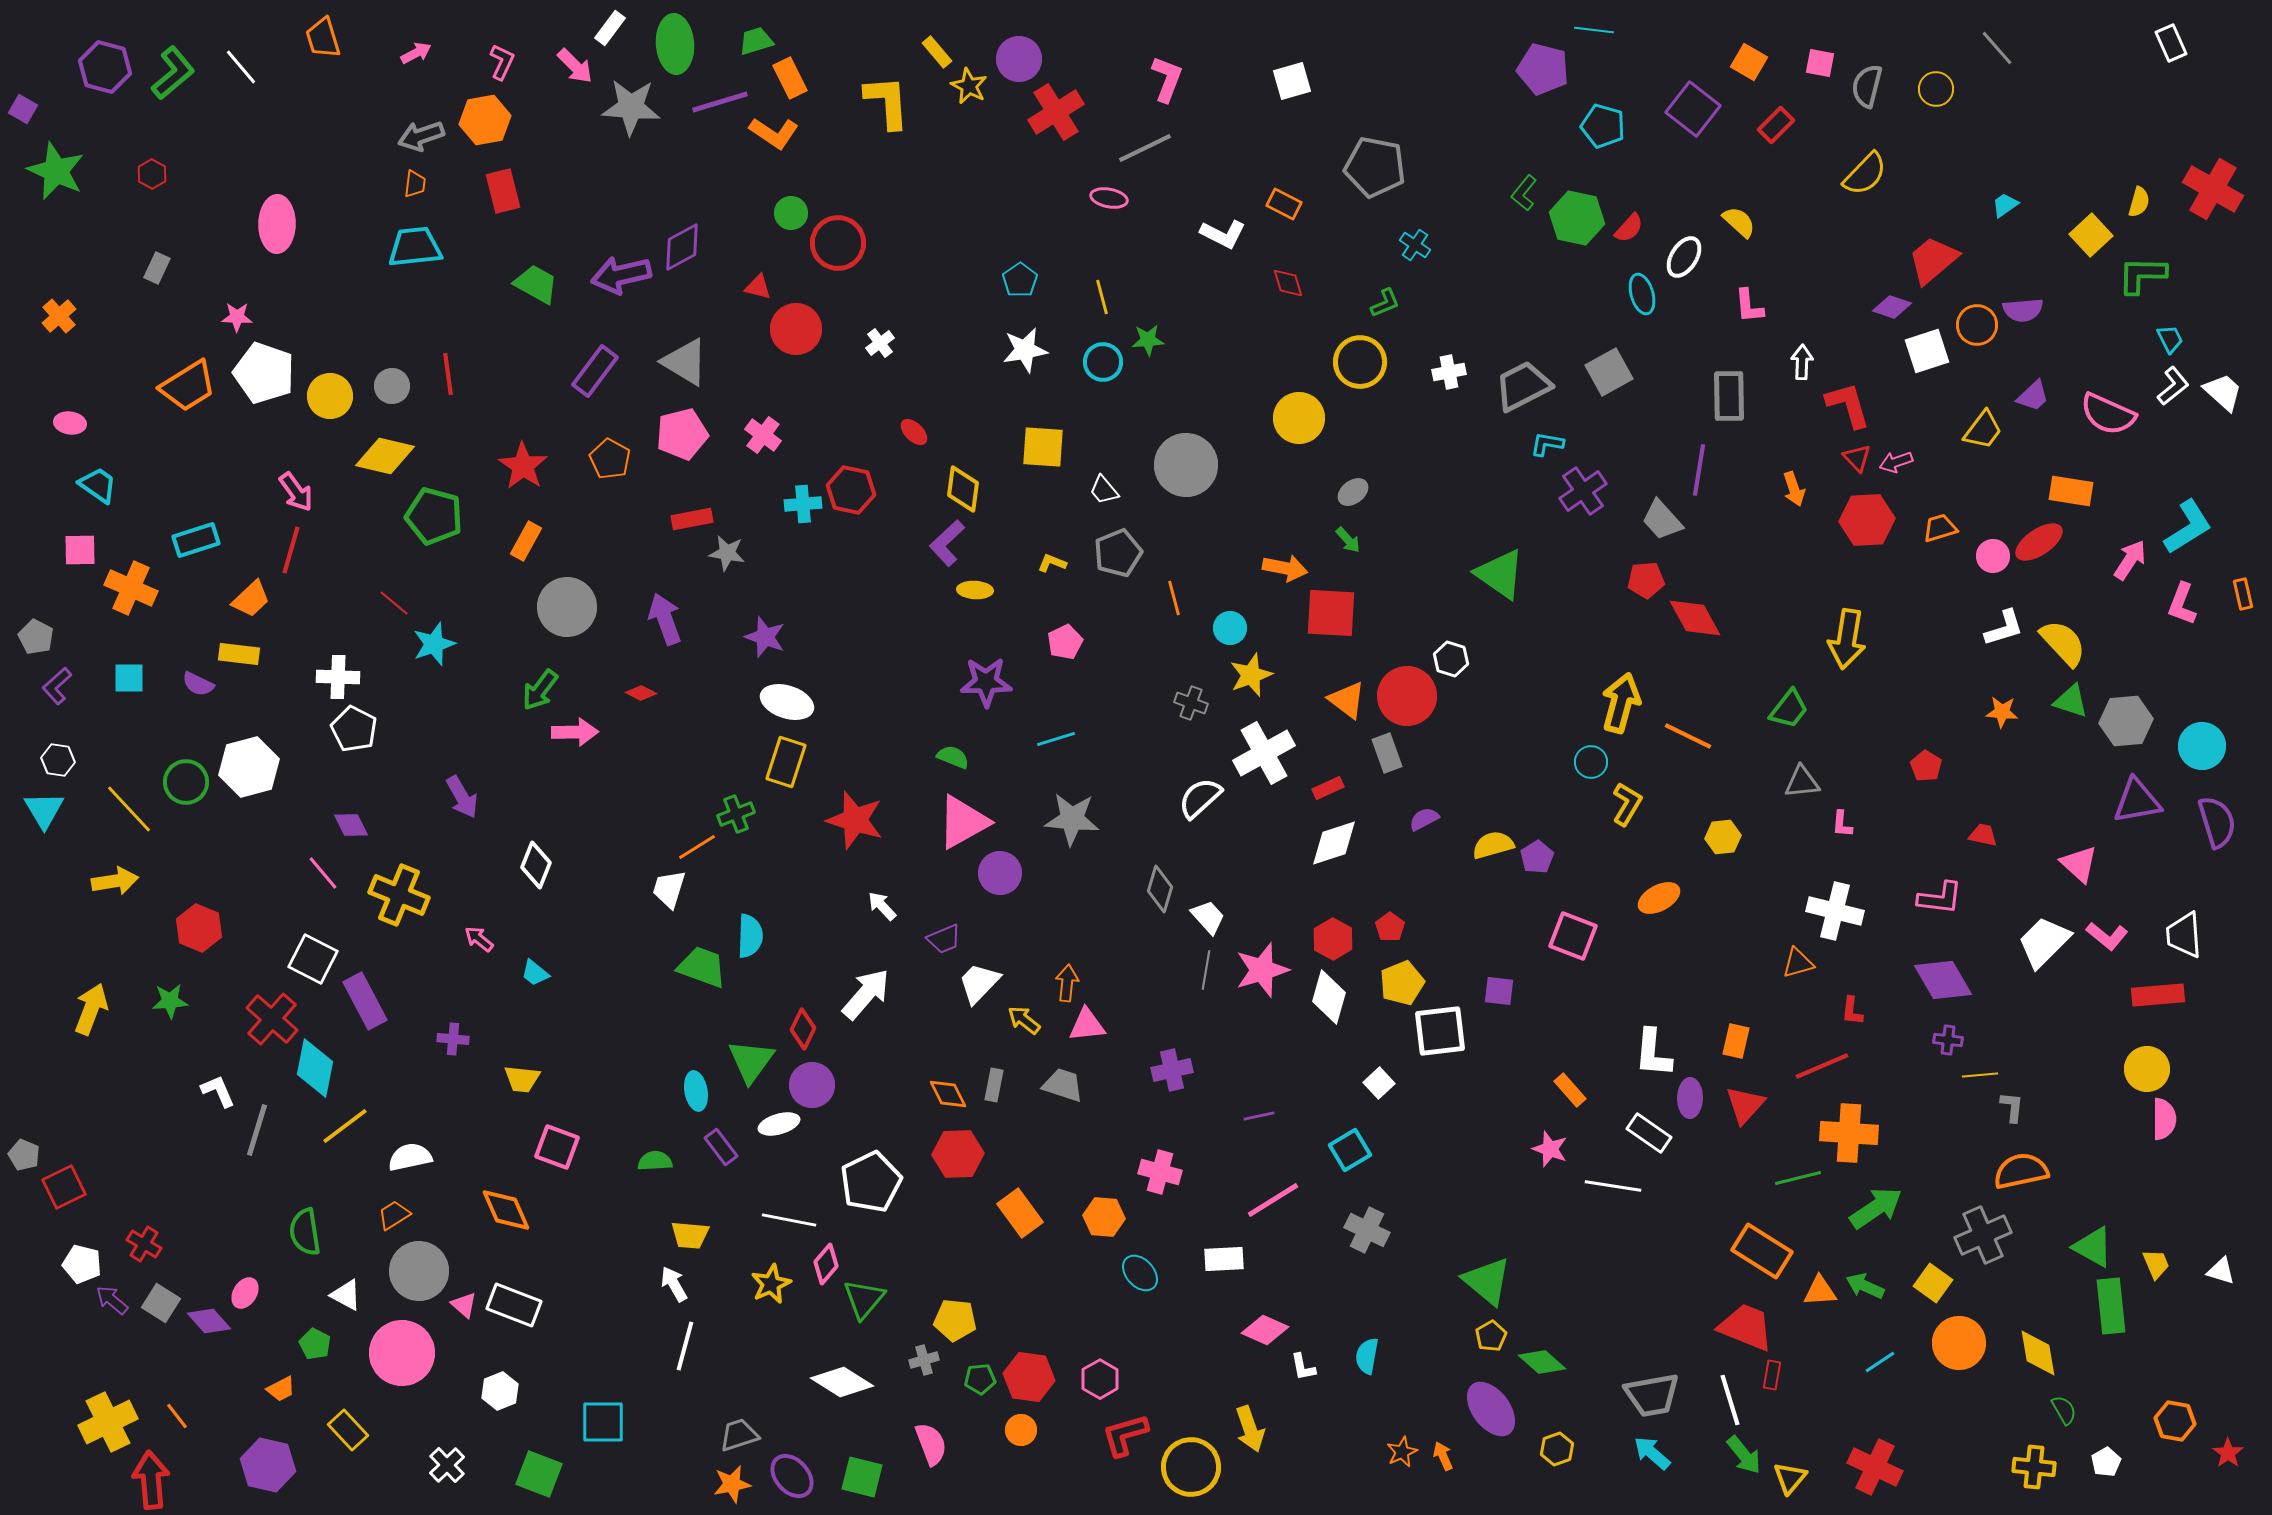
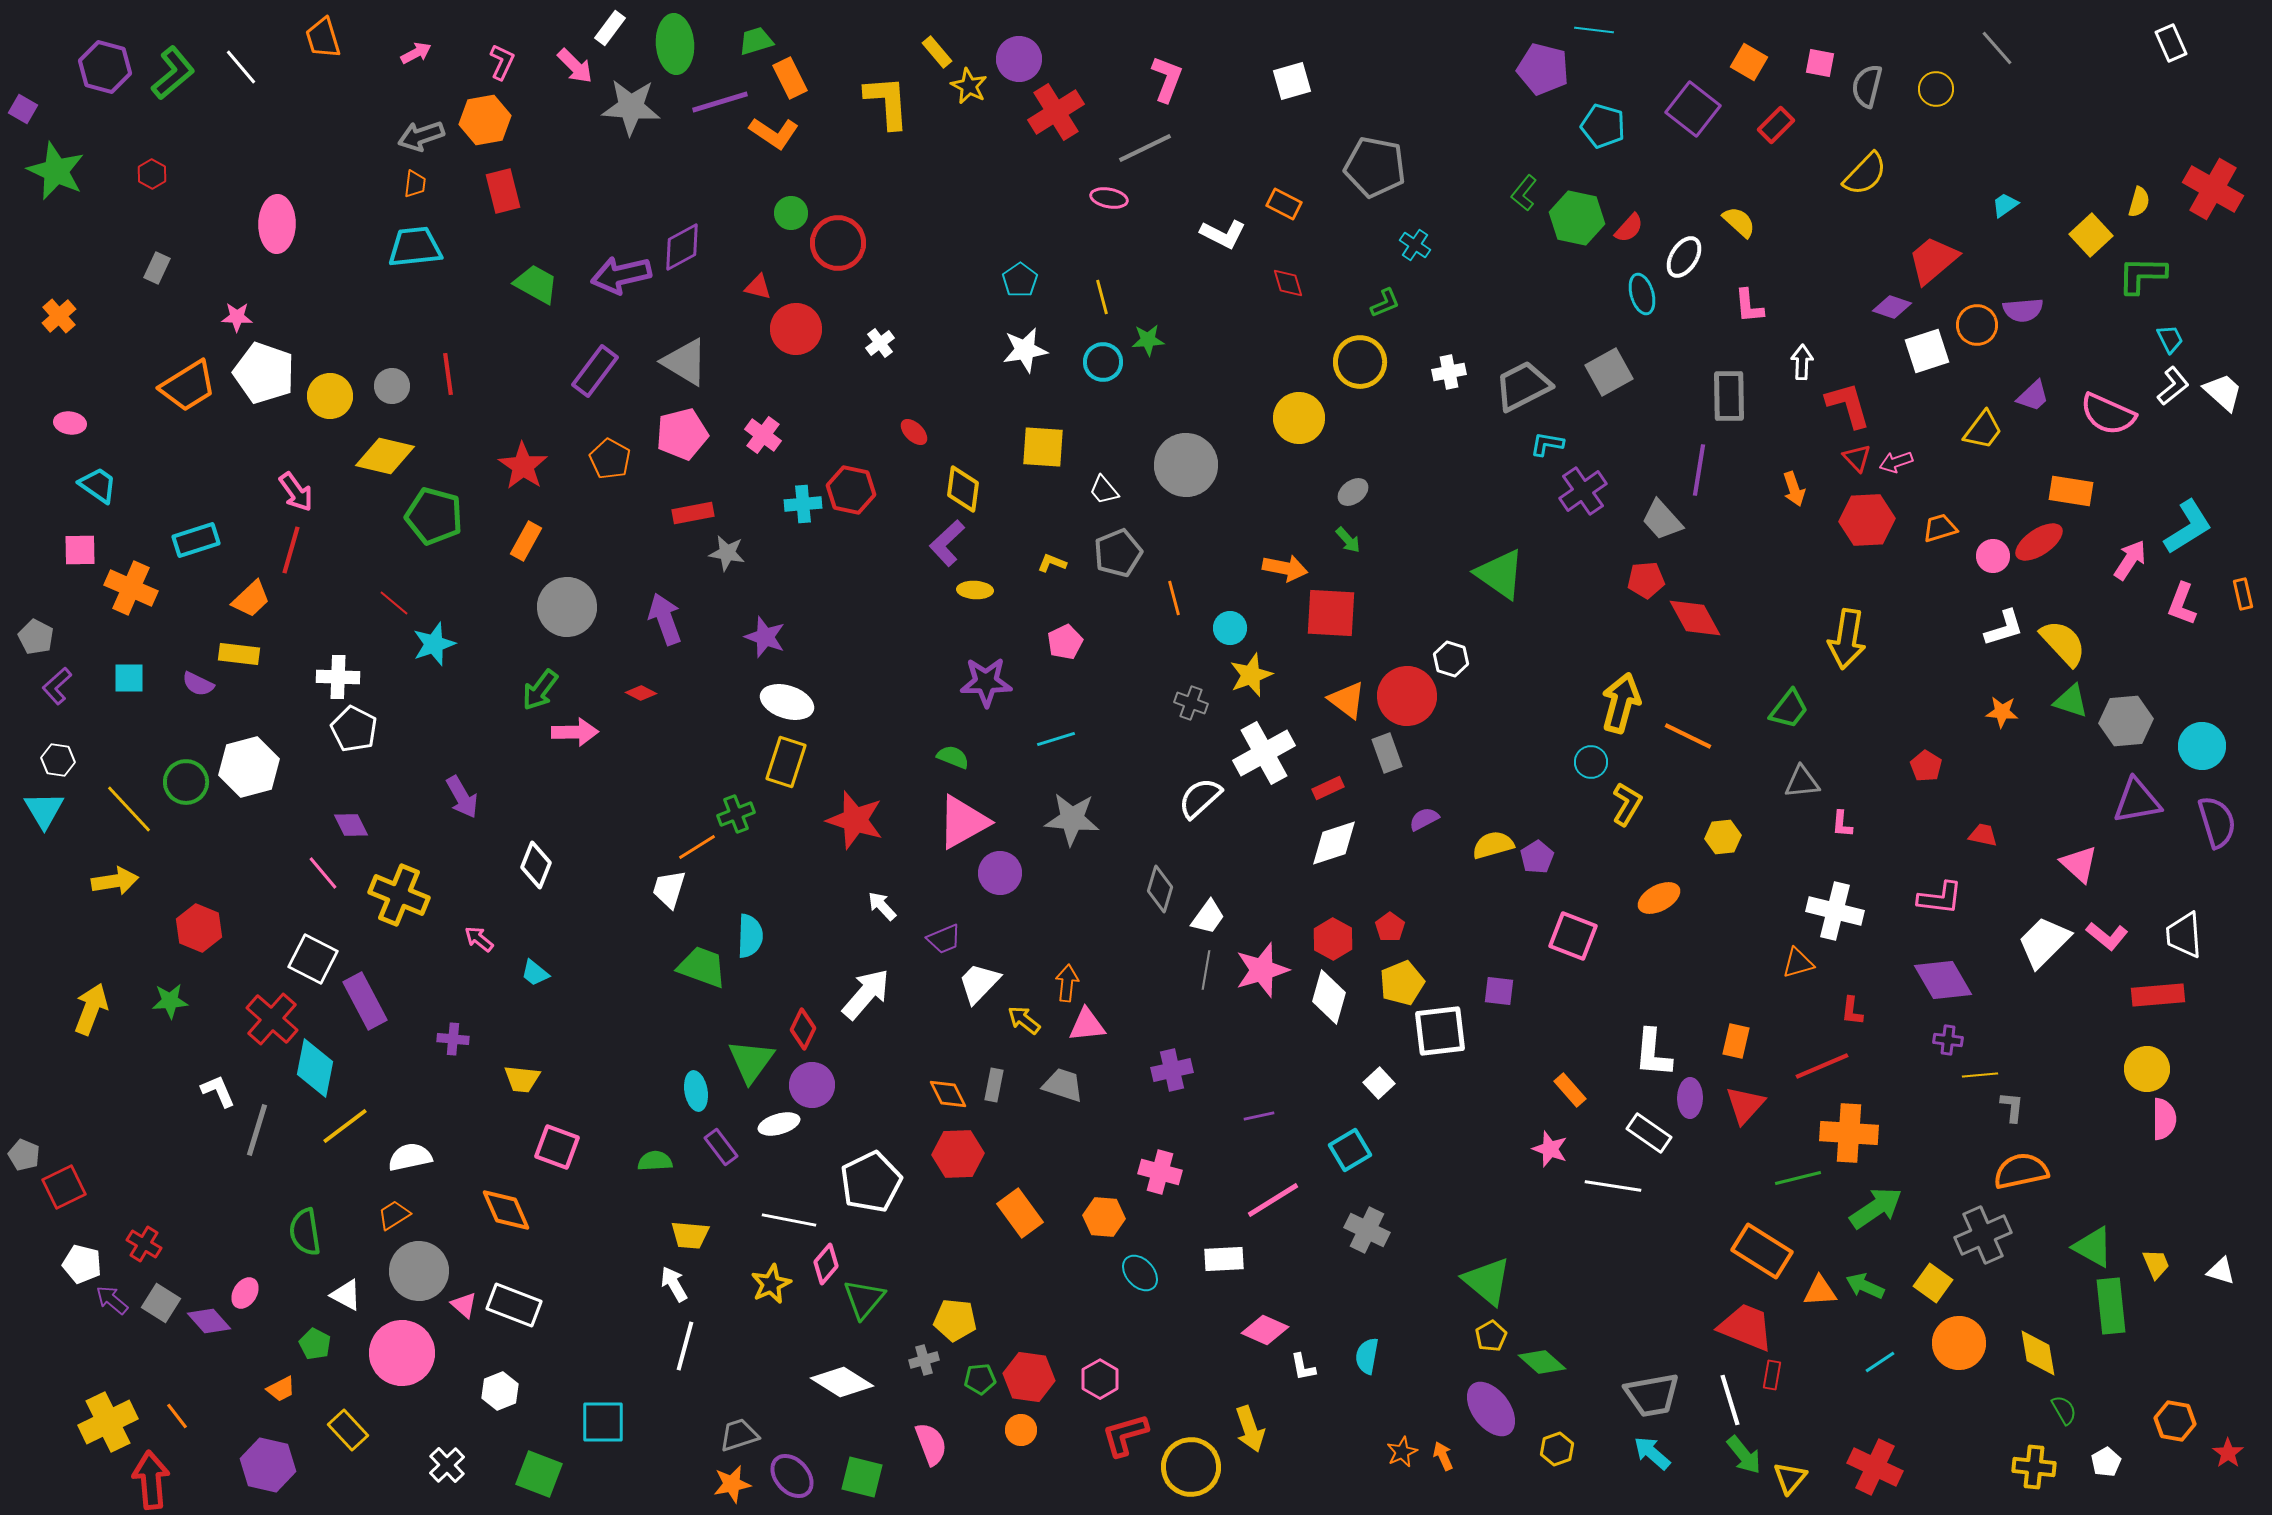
red rectangle at (692, 519): moved 1 px right, 6 px up
white trapezoid at (1208, 917): rotated 78 degrees clockwise
